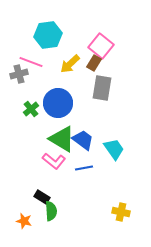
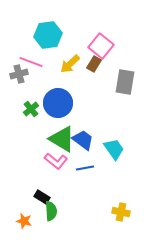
brown rectangle: moved 1 px down
gray rectangle: moved 23 px right, 6 px up
pink L-shape: moved 2 px right
blue line: moved 1 px right
